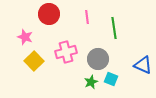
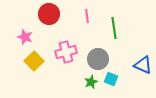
pink line: moved 1 px up
